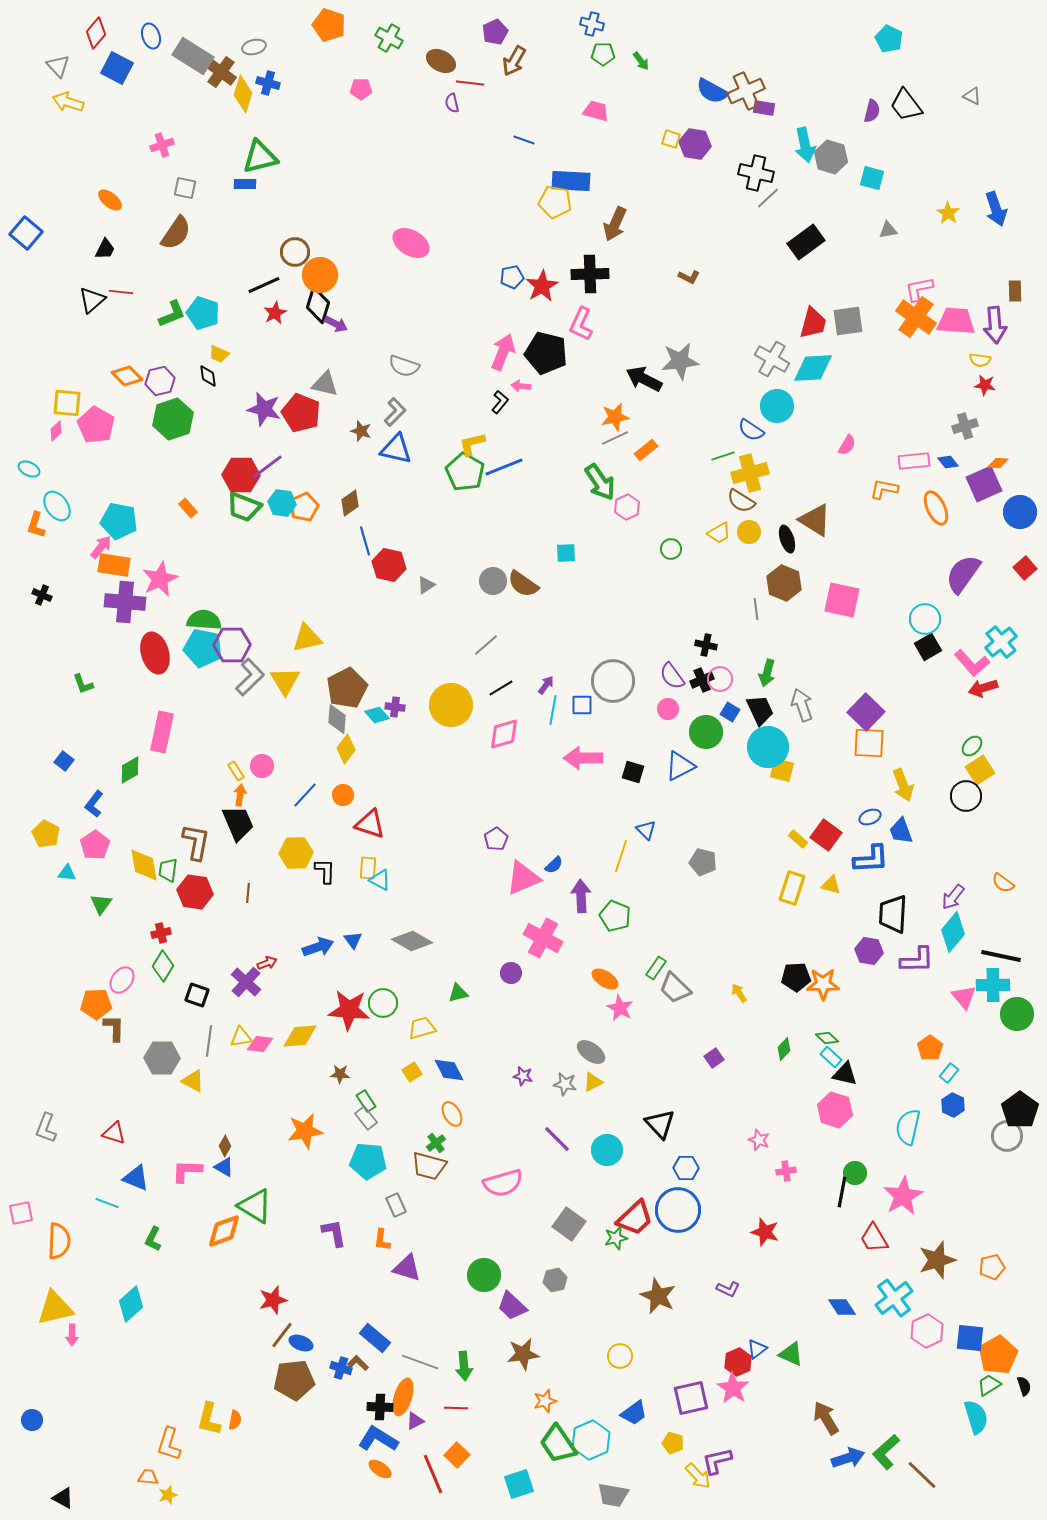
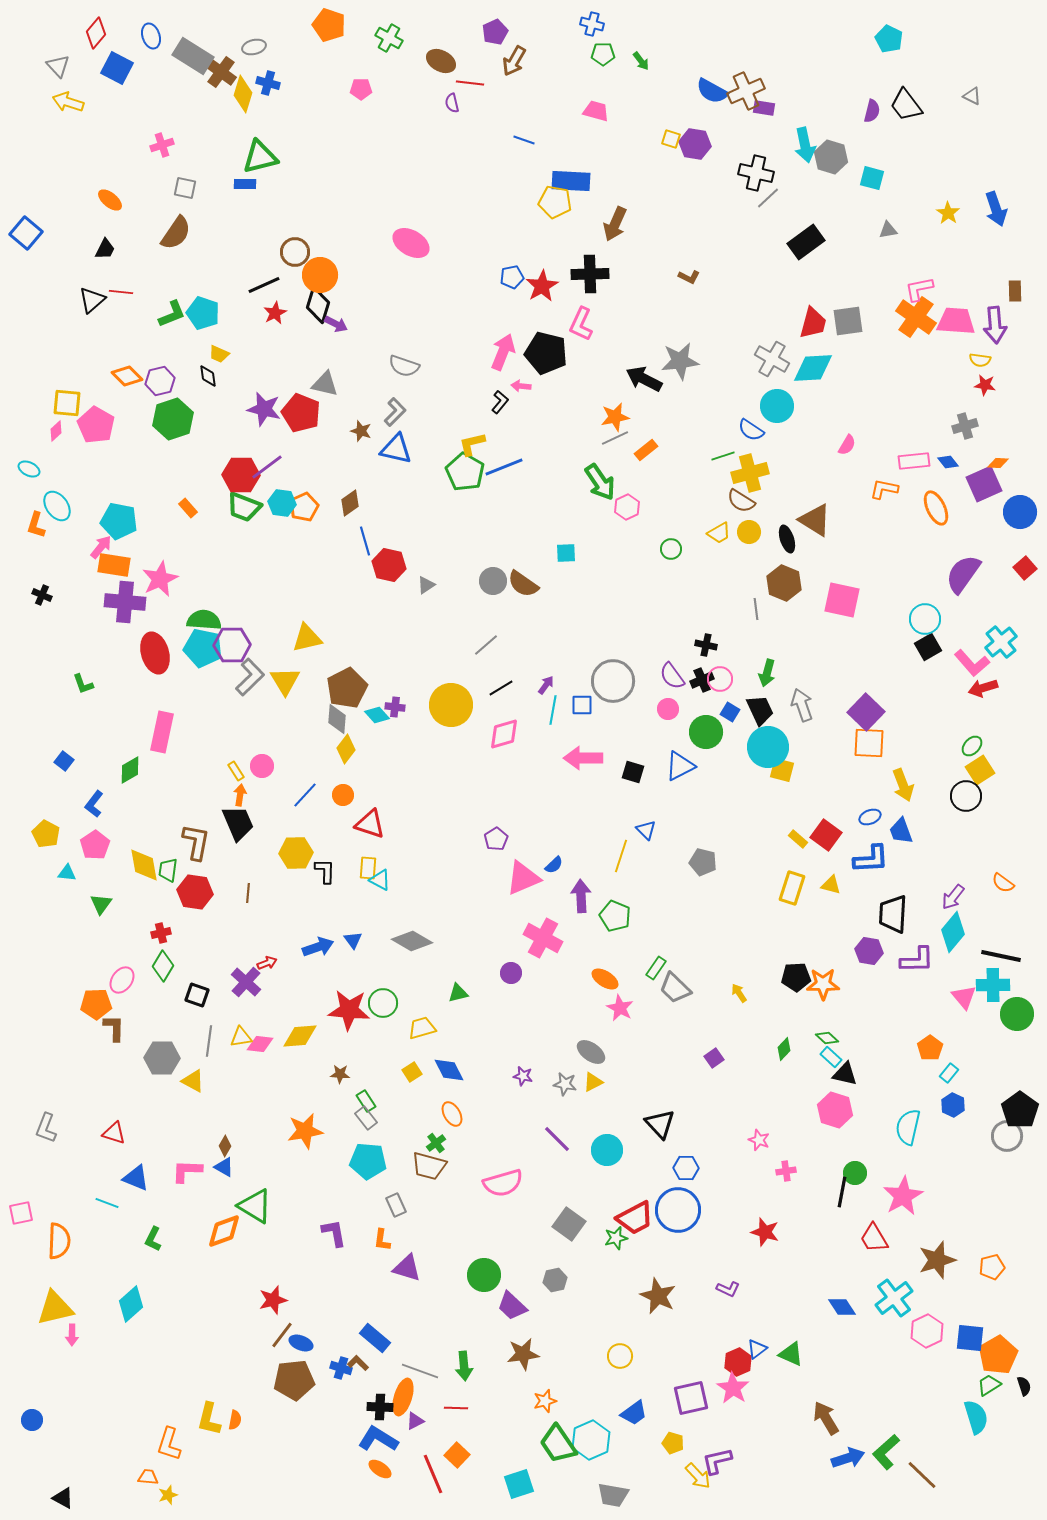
red trapezoid at (635, 1218): rotated 15 degrees clockwise
gray line at (420, 1362): moved 9 px down
